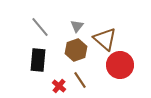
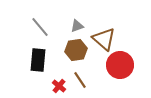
gray triangle: rotated 32 degrees clockwise
brown triangle: moved 1 px left
brown hexagon: rotated 10 degrees clockwise
